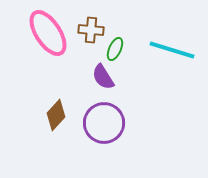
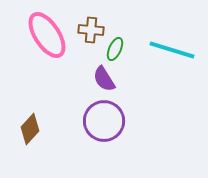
pink ellipse: moved 1 px left, 2 px down
purple semicircle: moved 1 px right, 2 px down
brown diamond: moved 26 px left, 14 px down
purple circle: moved 2 px up
